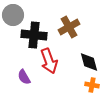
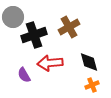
gray circle: moved 2 px down
black cross: rotated 25 degrees counterclockwise
red arrow: moved 1 px right, 2 px down; rotated 105 degrees clockwise
purple semicircle: moved 2 px up
orange cross: rotated 32 degrees counterclockwise
